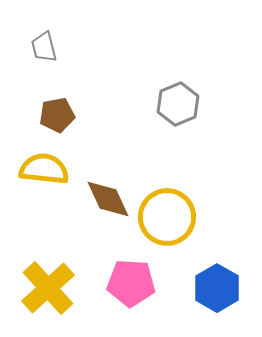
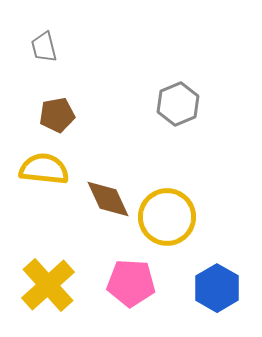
yellow cross: moved 3 px up
